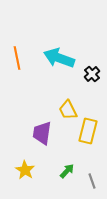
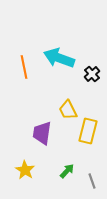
orange line: moved 7 px right, 9 px down
